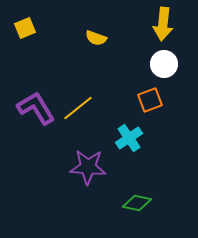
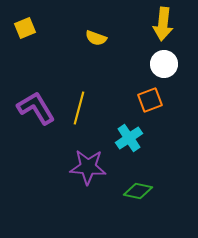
yellow line: moved 1 px right; rotated 36 degrees counterclockwise
green diamond: moved 1 px right, 12 px up
